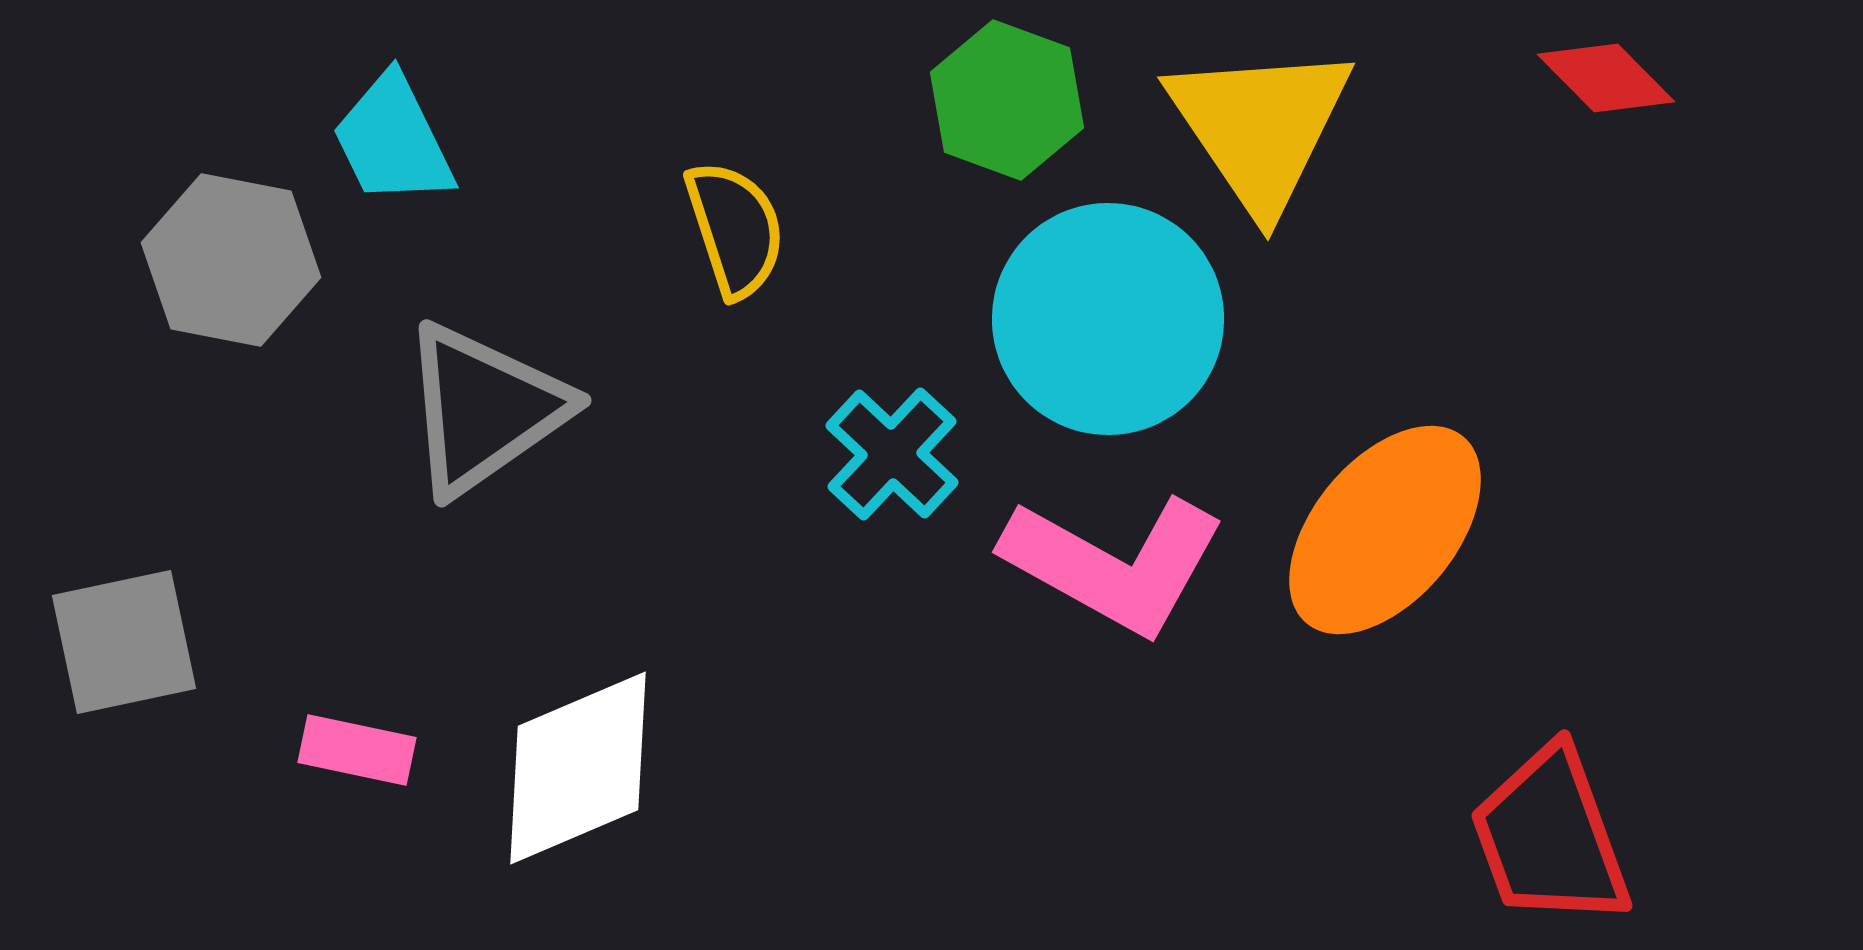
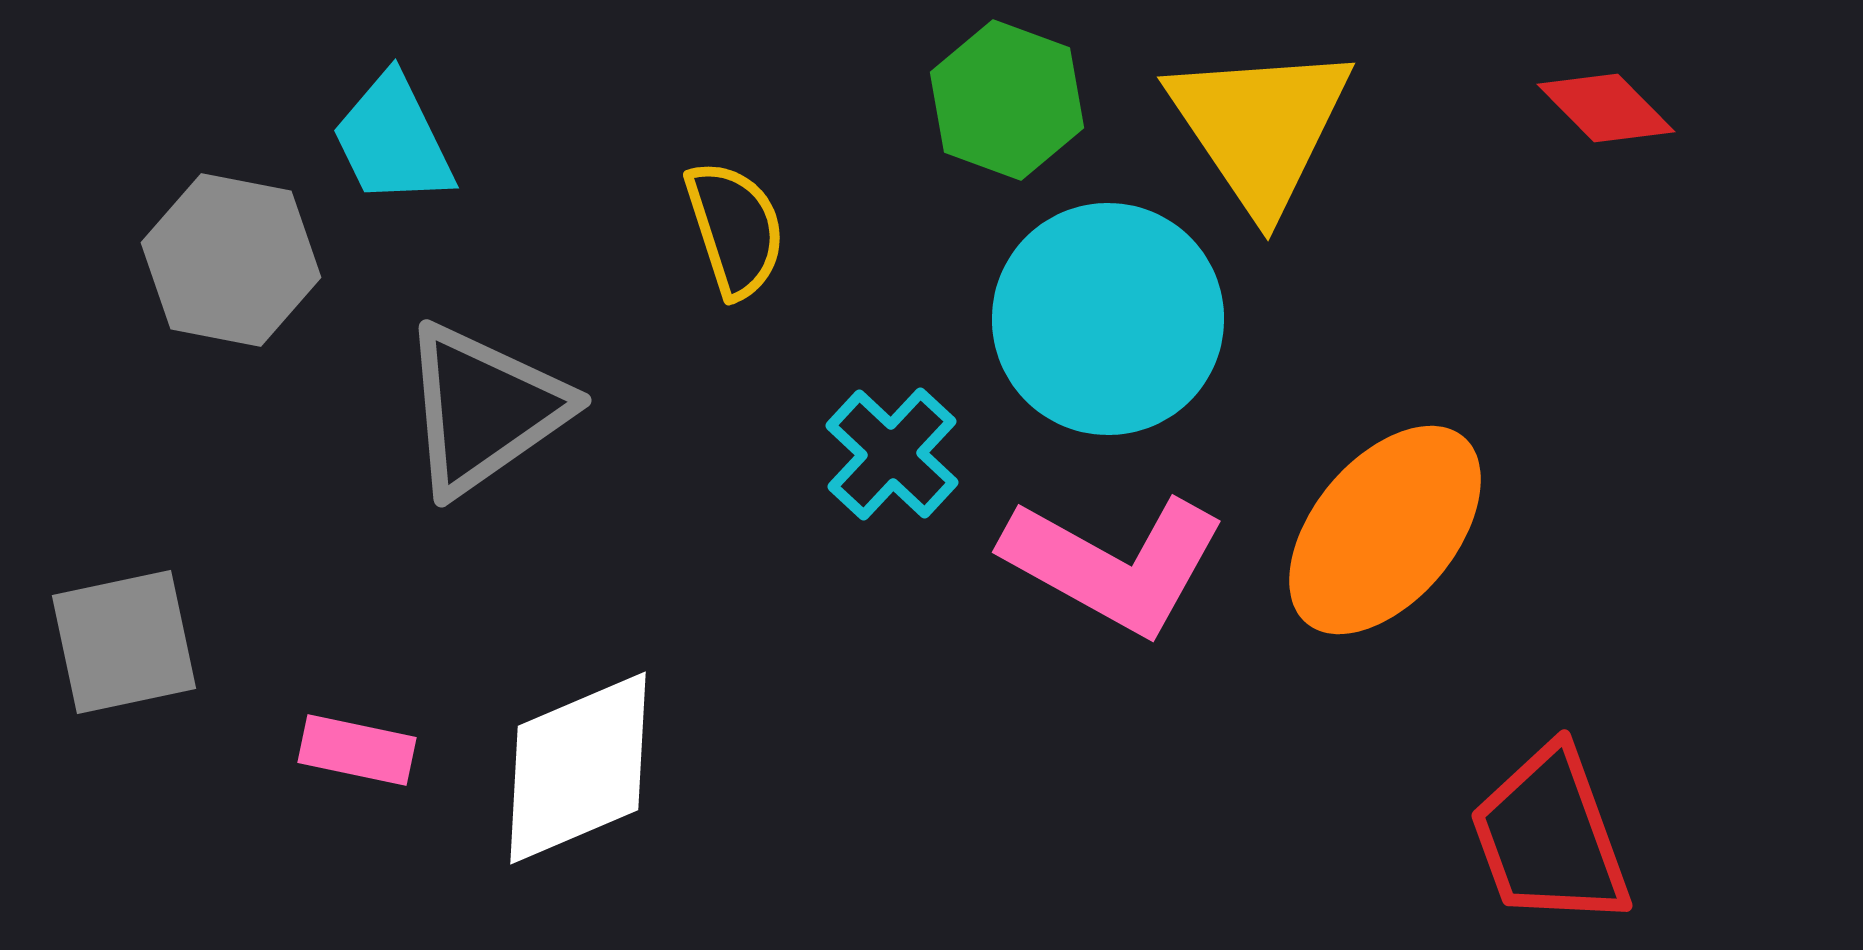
red diamond: moved 30 px down
